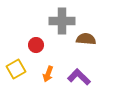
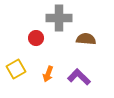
gray cross: moved 3 px left, 3 px up
red circle: moved 7 px up
